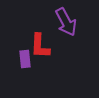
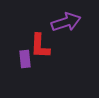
purple arrow: rotated 80 degrees counterclockwise
